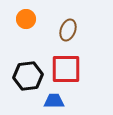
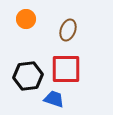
blue trapezoid: moved 2 px up; rotated 20 degrees clockwise
